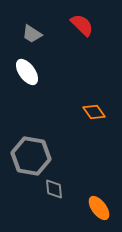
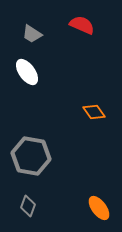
red semicircle: rotated 20 degrees counterclockwise
gray diamond: moved 26 px left, 17 px down; rotated 25 degrees clockwise
